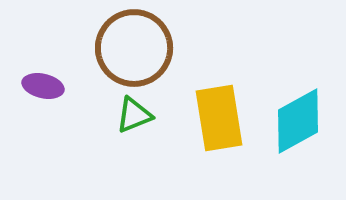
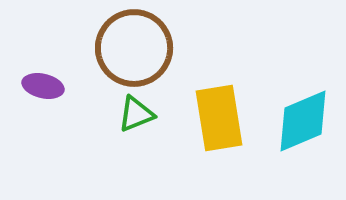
green triangle: moved 2 px right, 1 px up
cyan diamond: moved 5 px right; rotated 6 degrees clockwise
